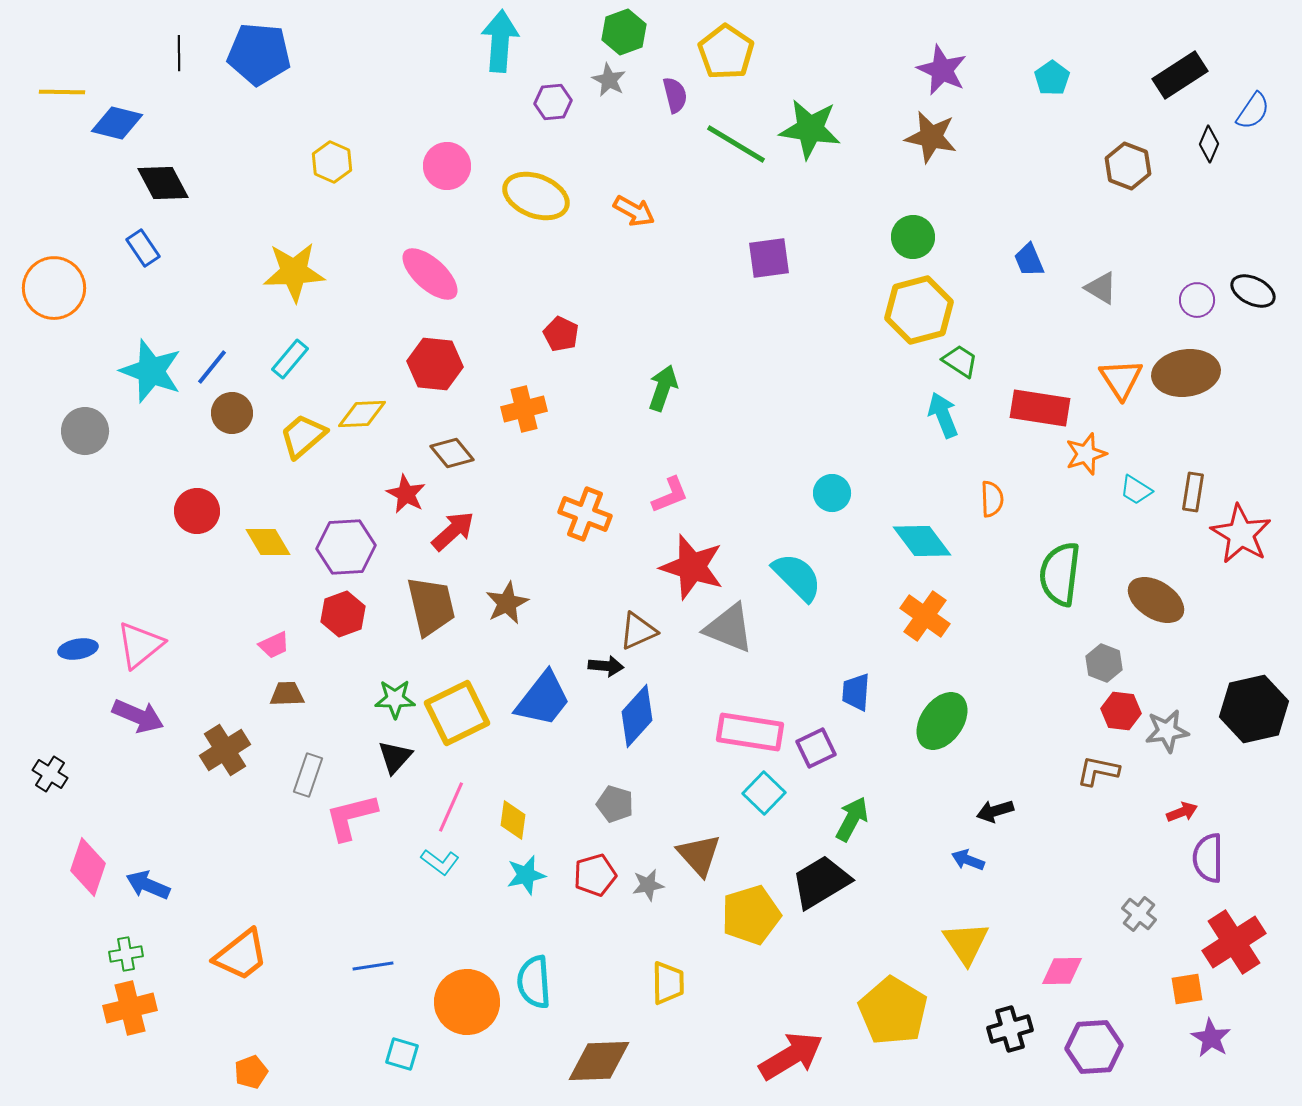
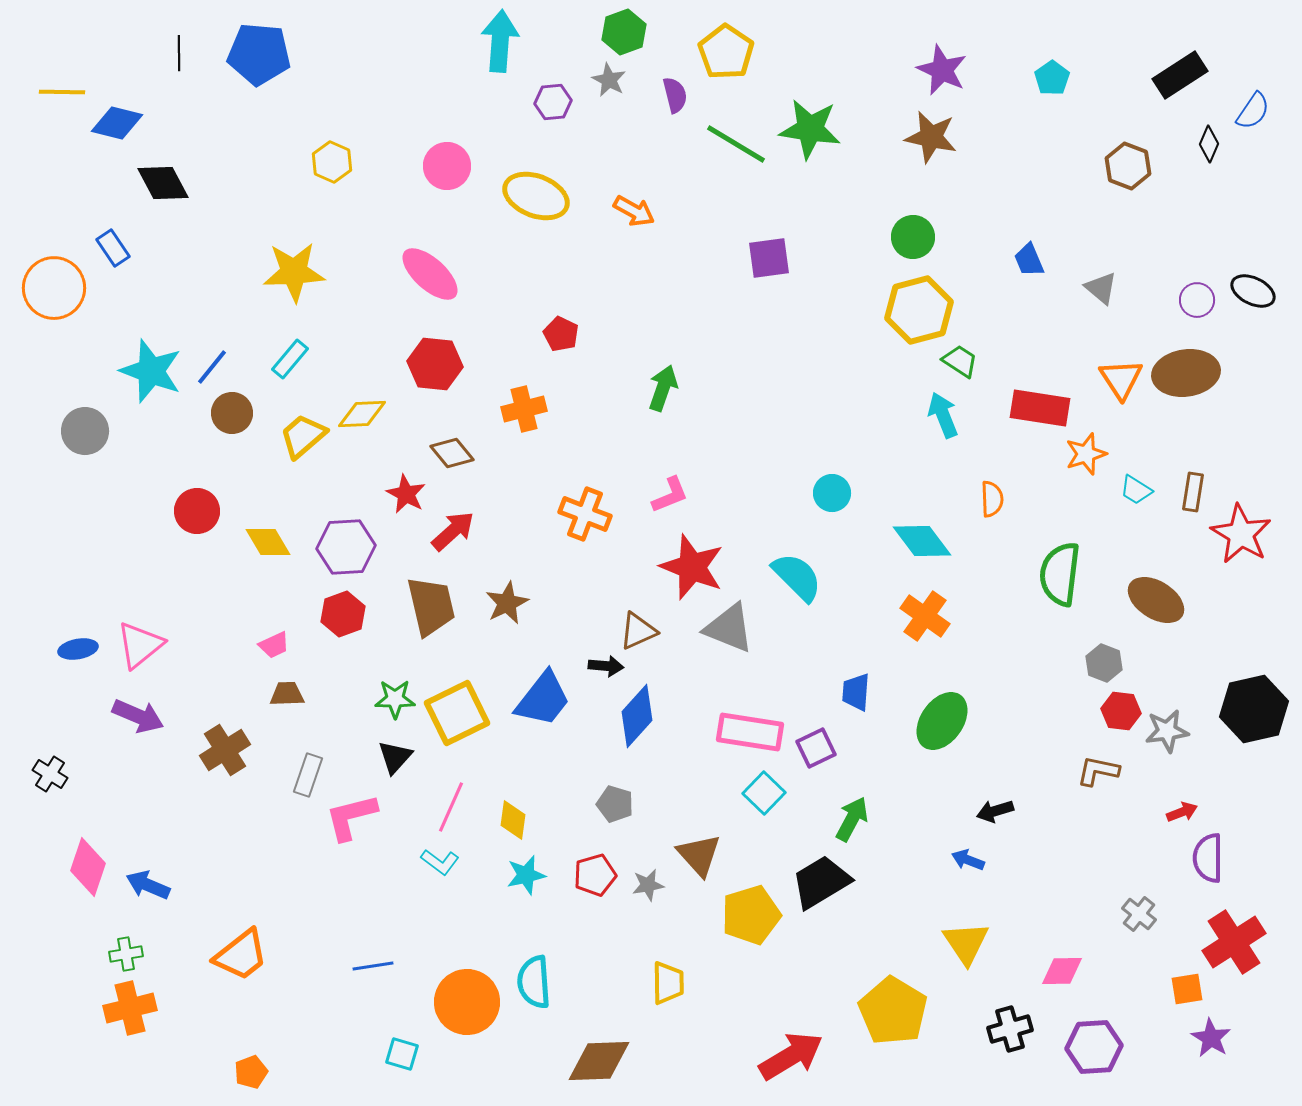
blue rectangle at (143, 248): moved 30 px left
gray triangle at (1101, 288): rotated 9 degrees clockwise
red star at (692, 567): rotated 4 degrees clockwise
